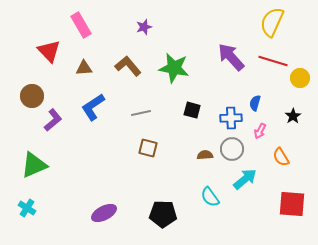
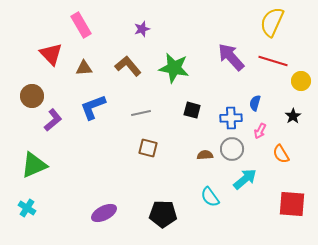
purple star: moved 2 px left, 2 px down
red triangle: moved 2 px right, 3 px down
yellow circle: moved 1 px right, 3 px down
blue L-shape: rotated 12 degrees clockwise
orange semicircle: moved 3 px up
